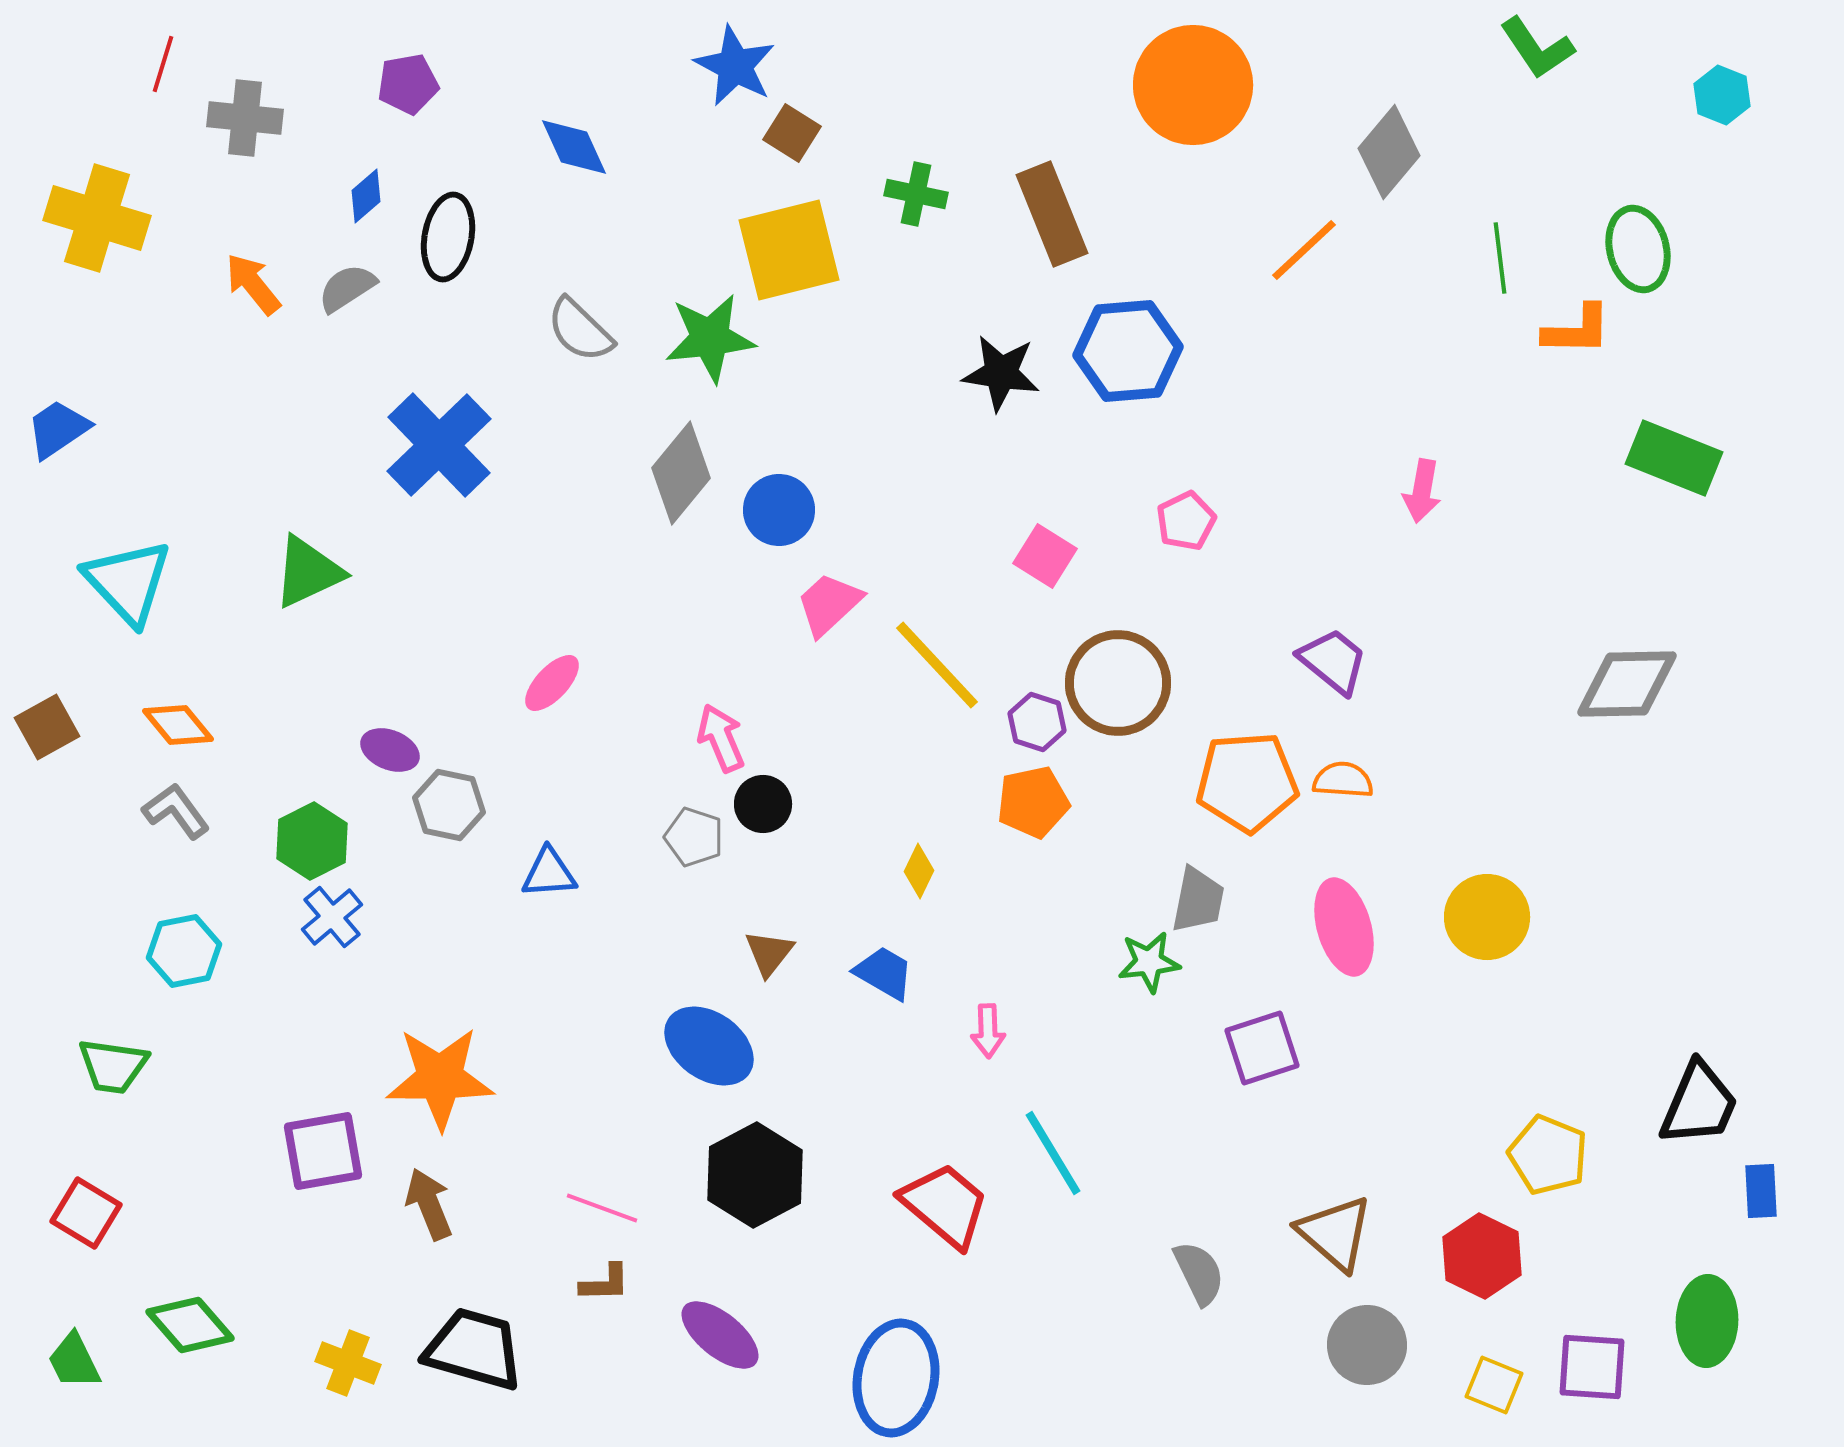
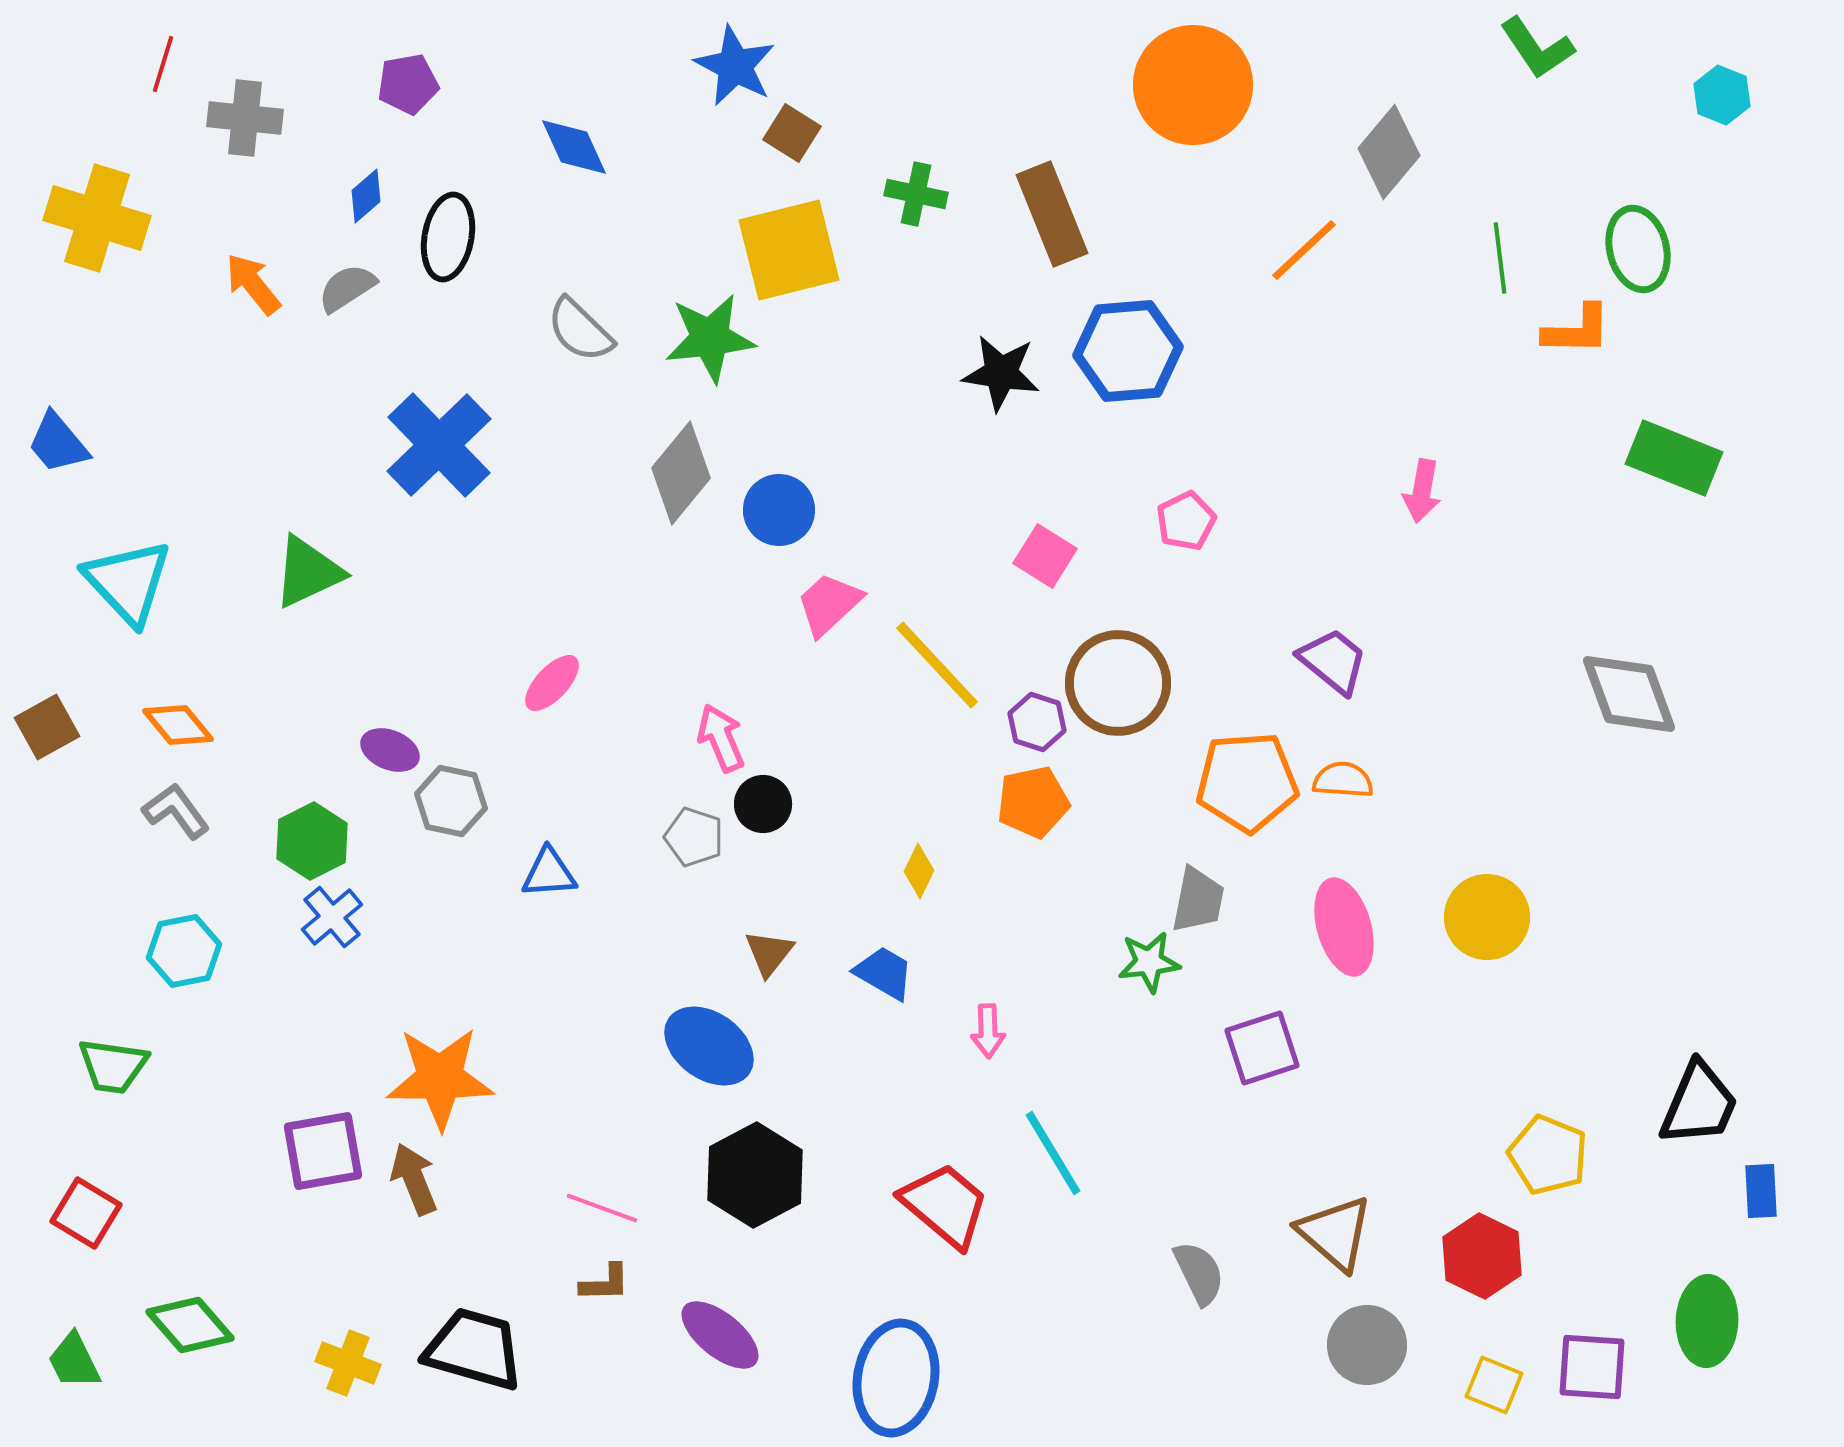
blue trapezoid at (58, 429): moved 14 px down; rotated 96 degrees counterclockwise
gray diamond at (1627, 684): moved 2 px right, 10 px down; rotated 71 degrees clockwise
gray hexagon at (449, 805): moved 2 px right, 4 px up
brown arrow at (429, 1204): moved 15 px left, 25 px up
